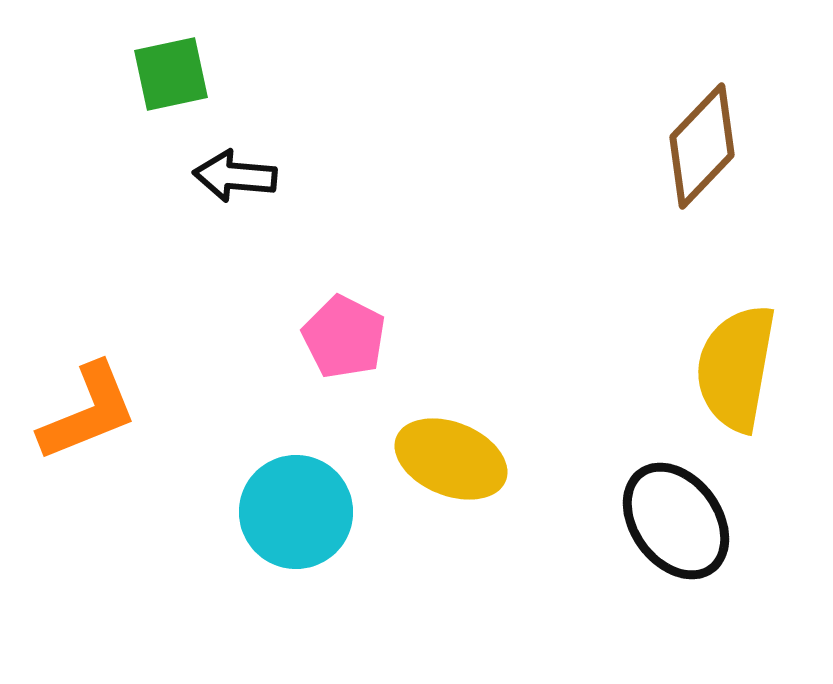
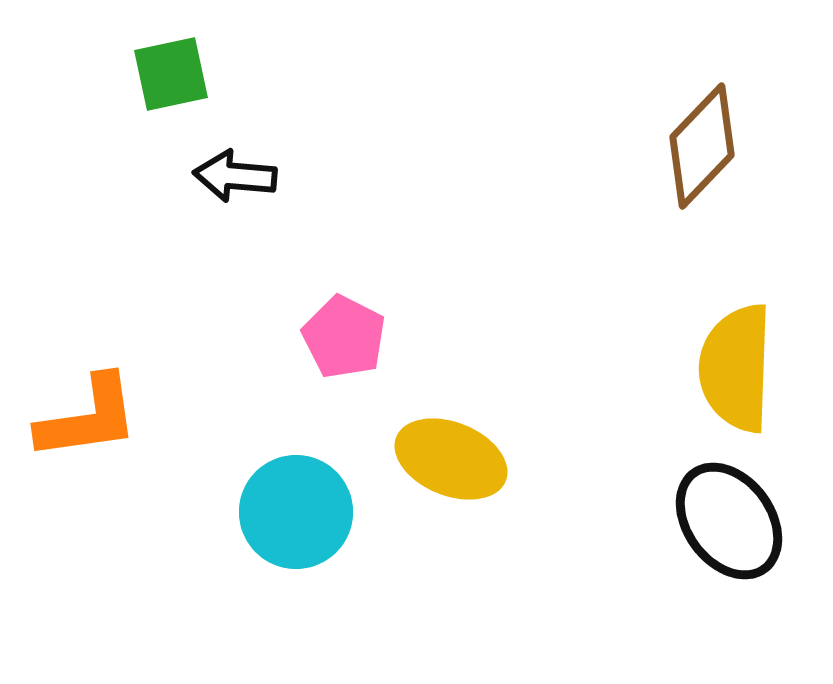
yellow semicircle: rotated 8 degrees counterclockwise
orange L-shape: moved 6 px down; rotated 14 degrees clockwise
black ellipse: moved 53 px right
